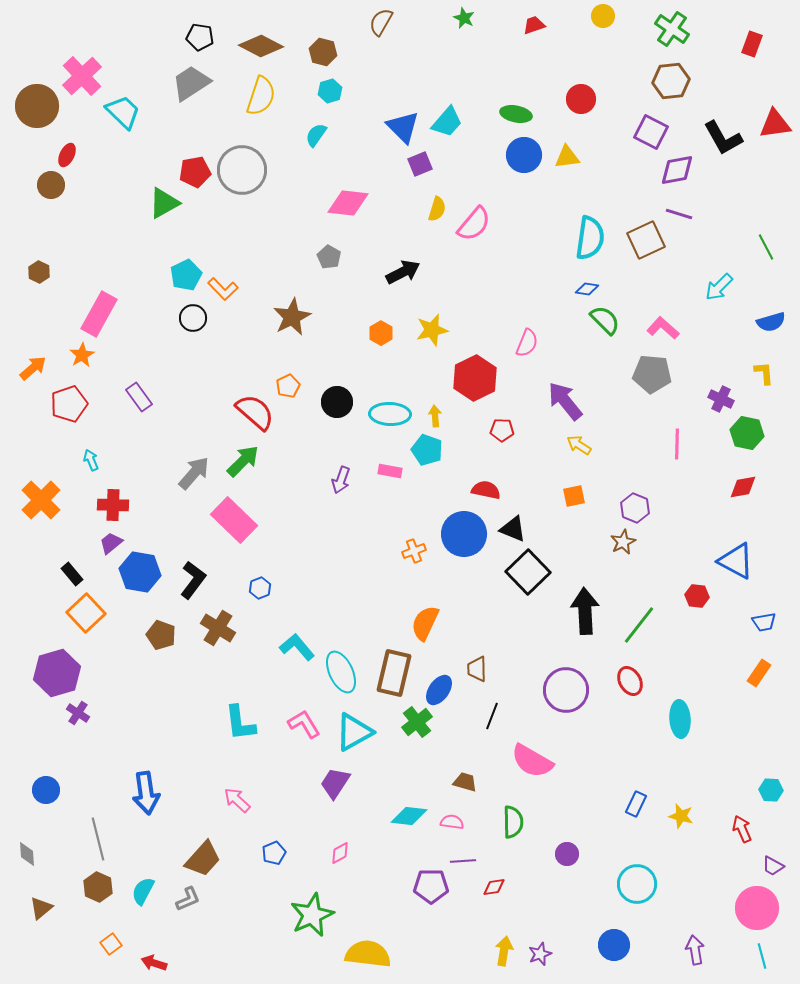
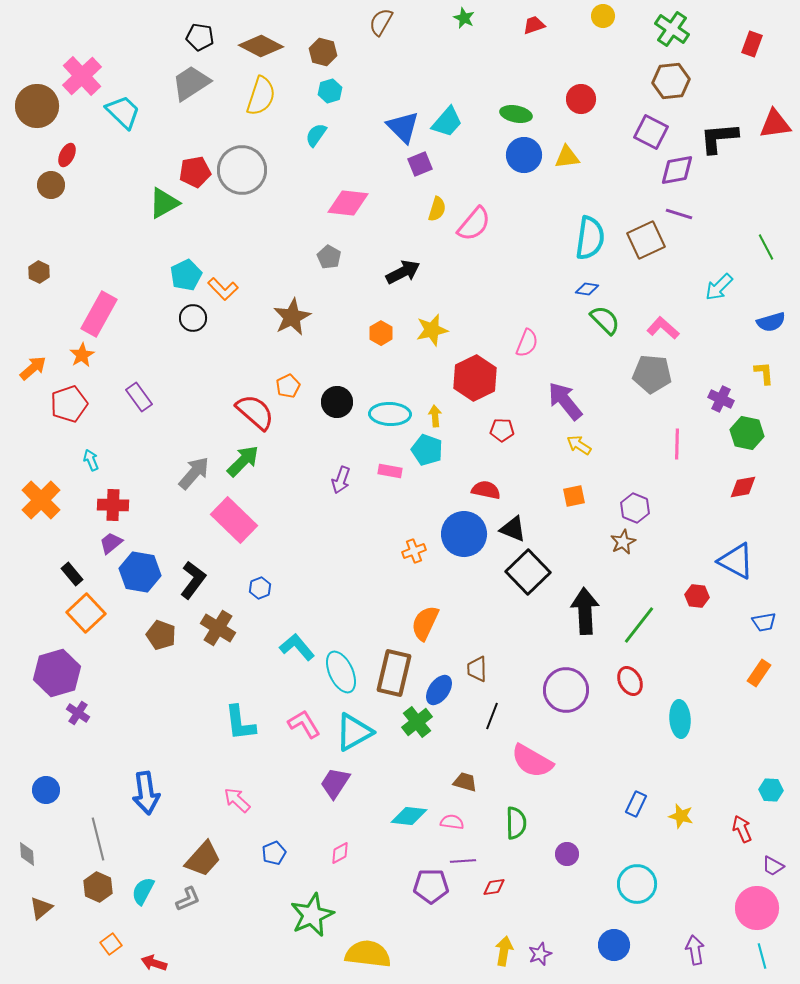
black L-shape at (723, 138): moved 4 px left; rotated 114 degrees clockwise
green semicircle at (513, 822): moved 3 px right, 1 px down
